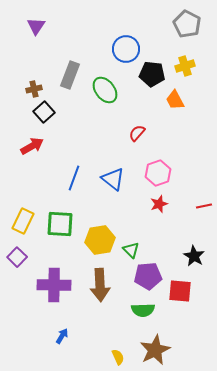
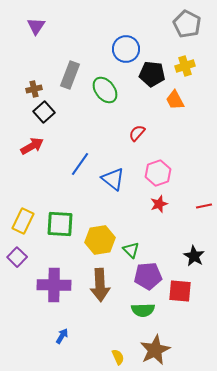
blue line: moved 6 px right, 14 px up; rotated 15 degrees clockwise
